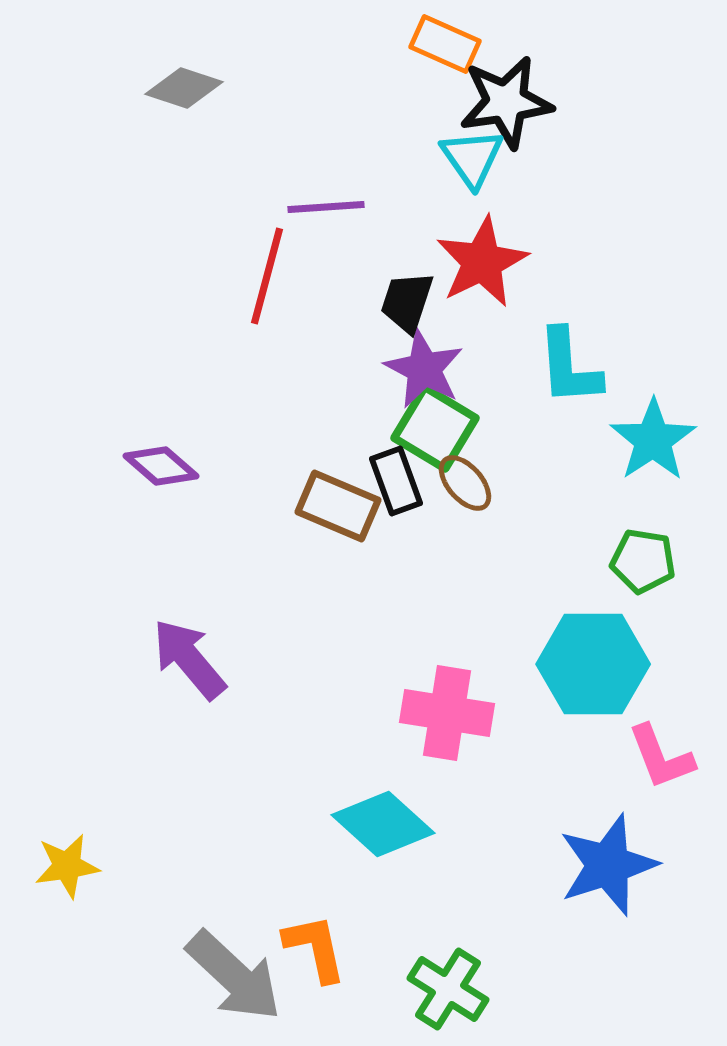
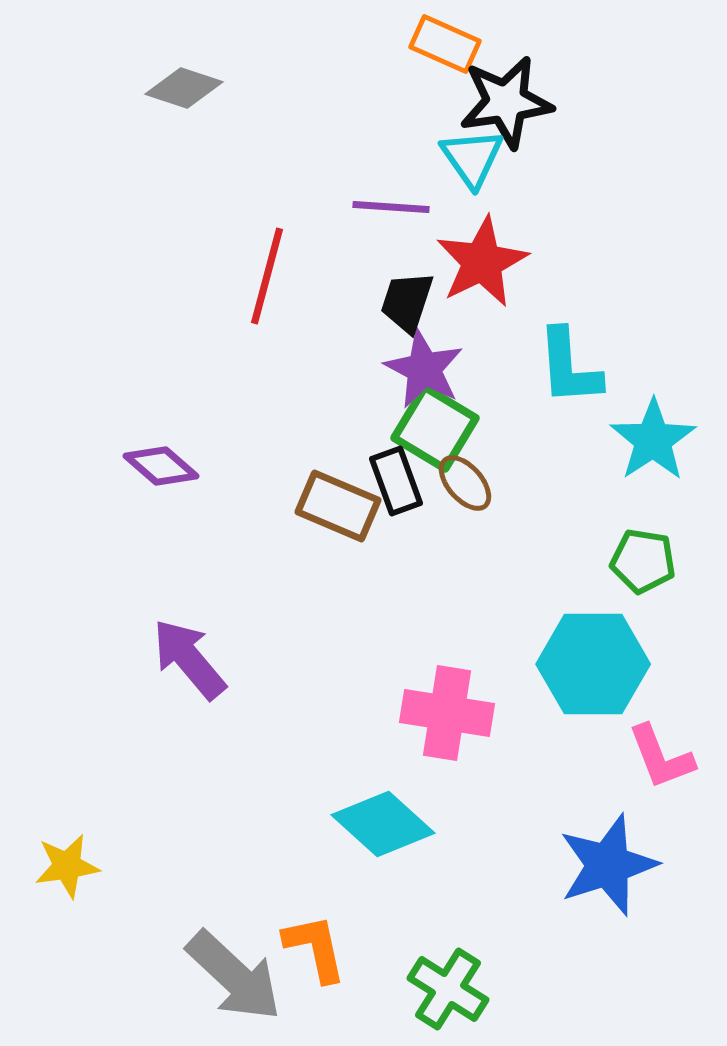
purple line: moved 65 px right; rotated 8 degrees clockwise
